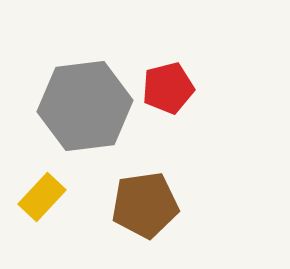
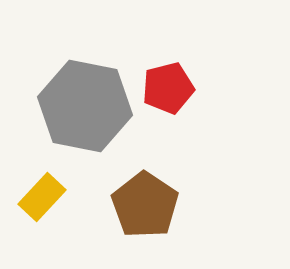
gray hexagon: rotated 18 degrees clockwise
brown pentagon: rotated 30 degrees counterclockwise
